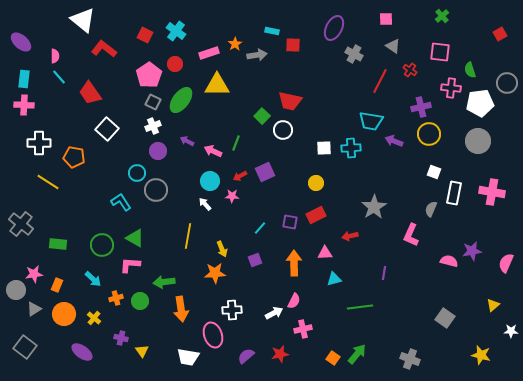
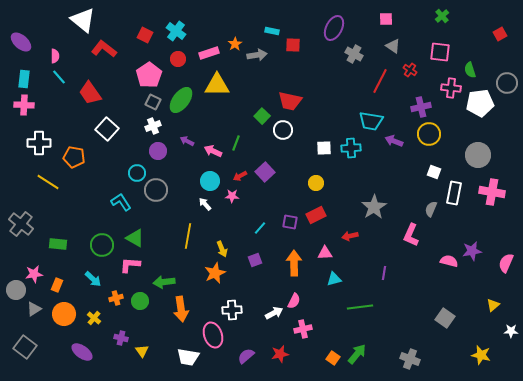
red circle at (175, 64): moved 3 px right, 5 px up
gray circle at (478, 141): moved 14 px down
purple square at (265, 172): rotated 18 degrees counterclockwise
orange star at (215, 273): rotated 20 degrees counterclockwise
